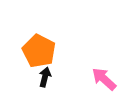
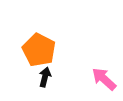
orange pentagon: moved 1 px up
